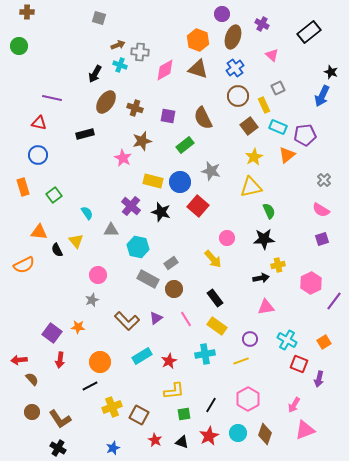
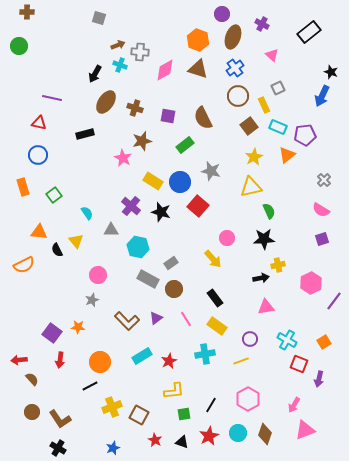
yellow rectangle at (153, 181): rotated 18 degrees clockwise
